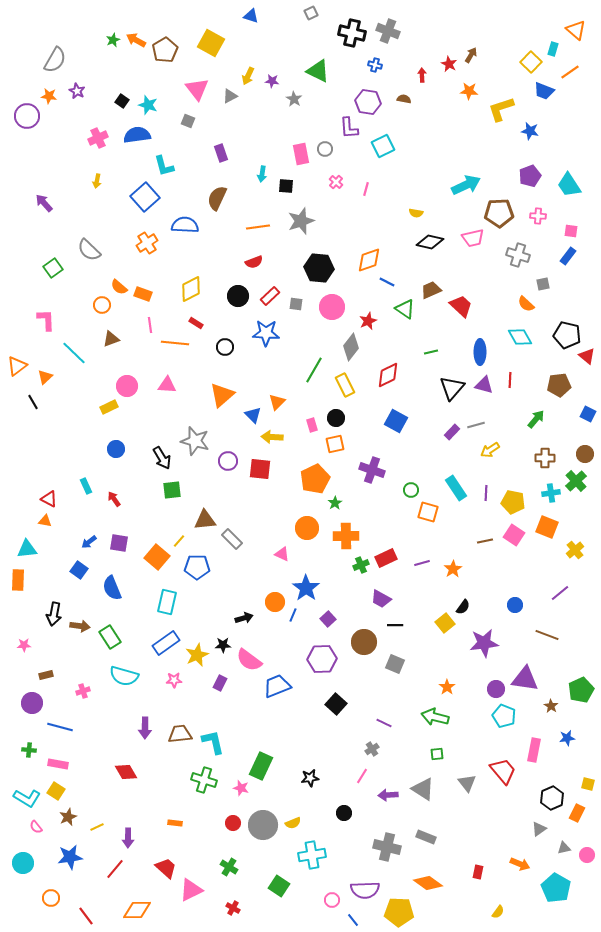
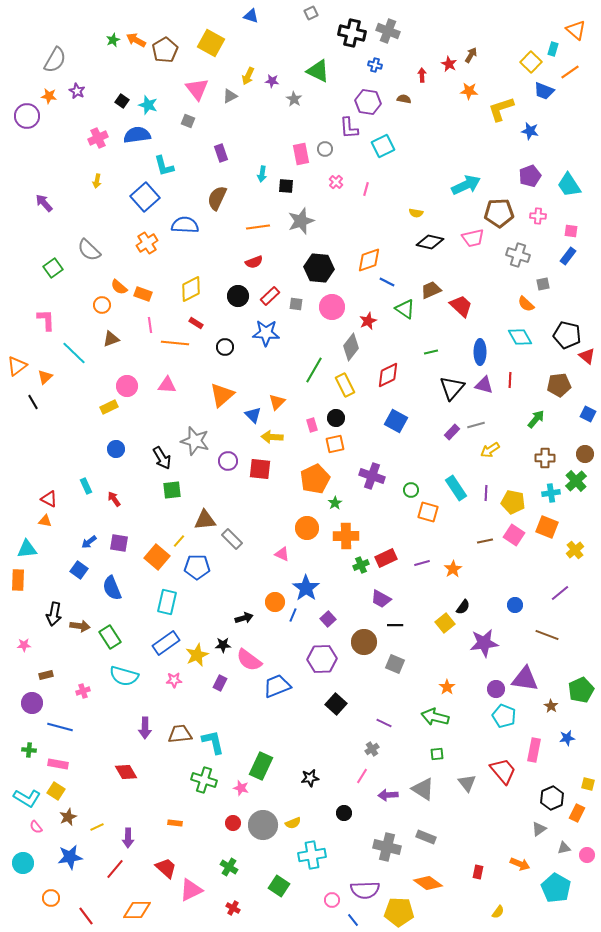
purple cross at (372, 470): moved 6 px down
